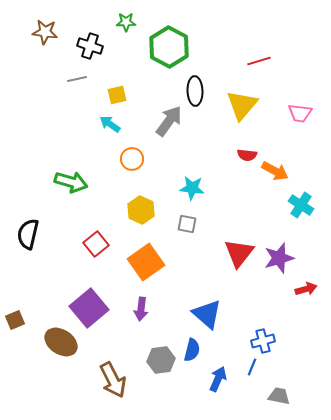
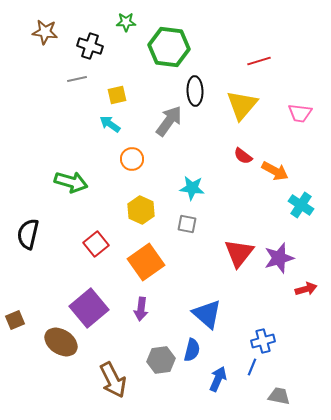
green hexagon: rotated 21 degrees counterclockwise
red semicircle: moved 4 px left, 1 px down; rotated 30 degrees clockwise
